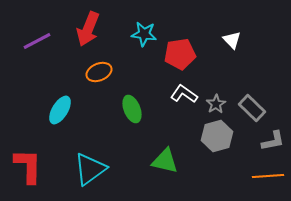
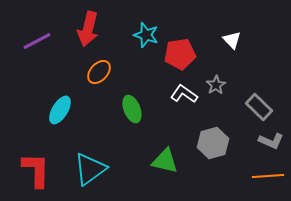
red arrow: rotated 8 degrees counterclockwise
cyan star: moved 2 px right, 1 px down; rotated 10 degrees clockwise
orange ellipse: rotated 25 degrees counterclockwise
gray star: moved 19 px up
gray rectangle: moved 7 px right, 1 px up
gray hexagon: moved 4 px left, 7 px down
gray L-shape: moved 2 px left; rotated 35 degrees clockwise
red L-shape: moved 8 px right, 4 px down
